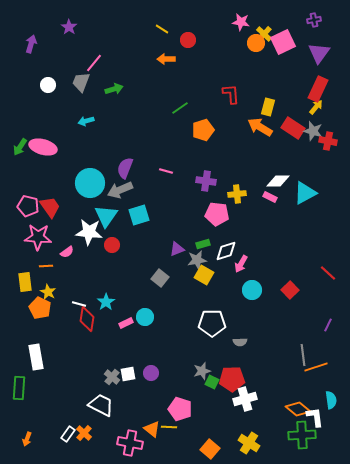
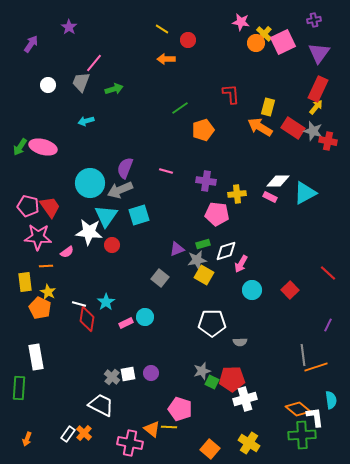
purple arrow at (31, 44): rotated 18 degrees clockwise
